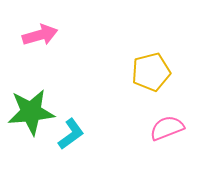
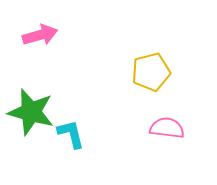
green star: rotated 21 degrees clockwise
pink semicircle: rotated 28 degrees clockwise
cyan L-shape: rotated 68 degrees counterclockwise
